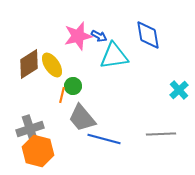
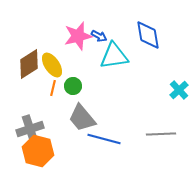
orange line: moved 9 px left, 7 px up
